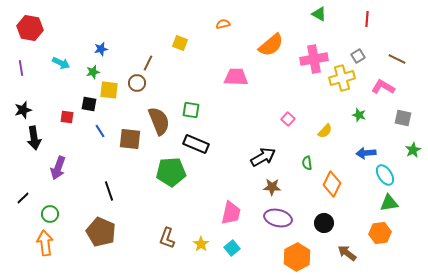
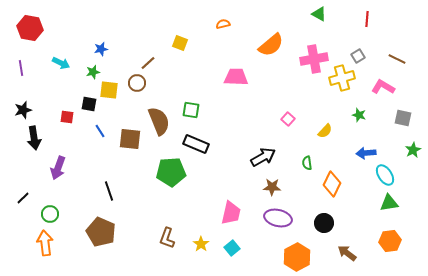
brown line at (148, 63): rotated 21 degrees clockwise
orange hexagon at (380, 233): moved 10 px right, 8 px down
